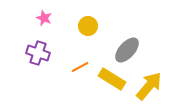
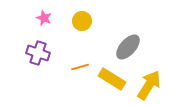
yellow circle: moved 6 px left, 5 px up
gray ellipse: moved 1 px right, 3 px up
orange line: rotated 12 degrees clockwise
yellow arrow: moved 1 px up; rotated 8 degrees counterclockwise
